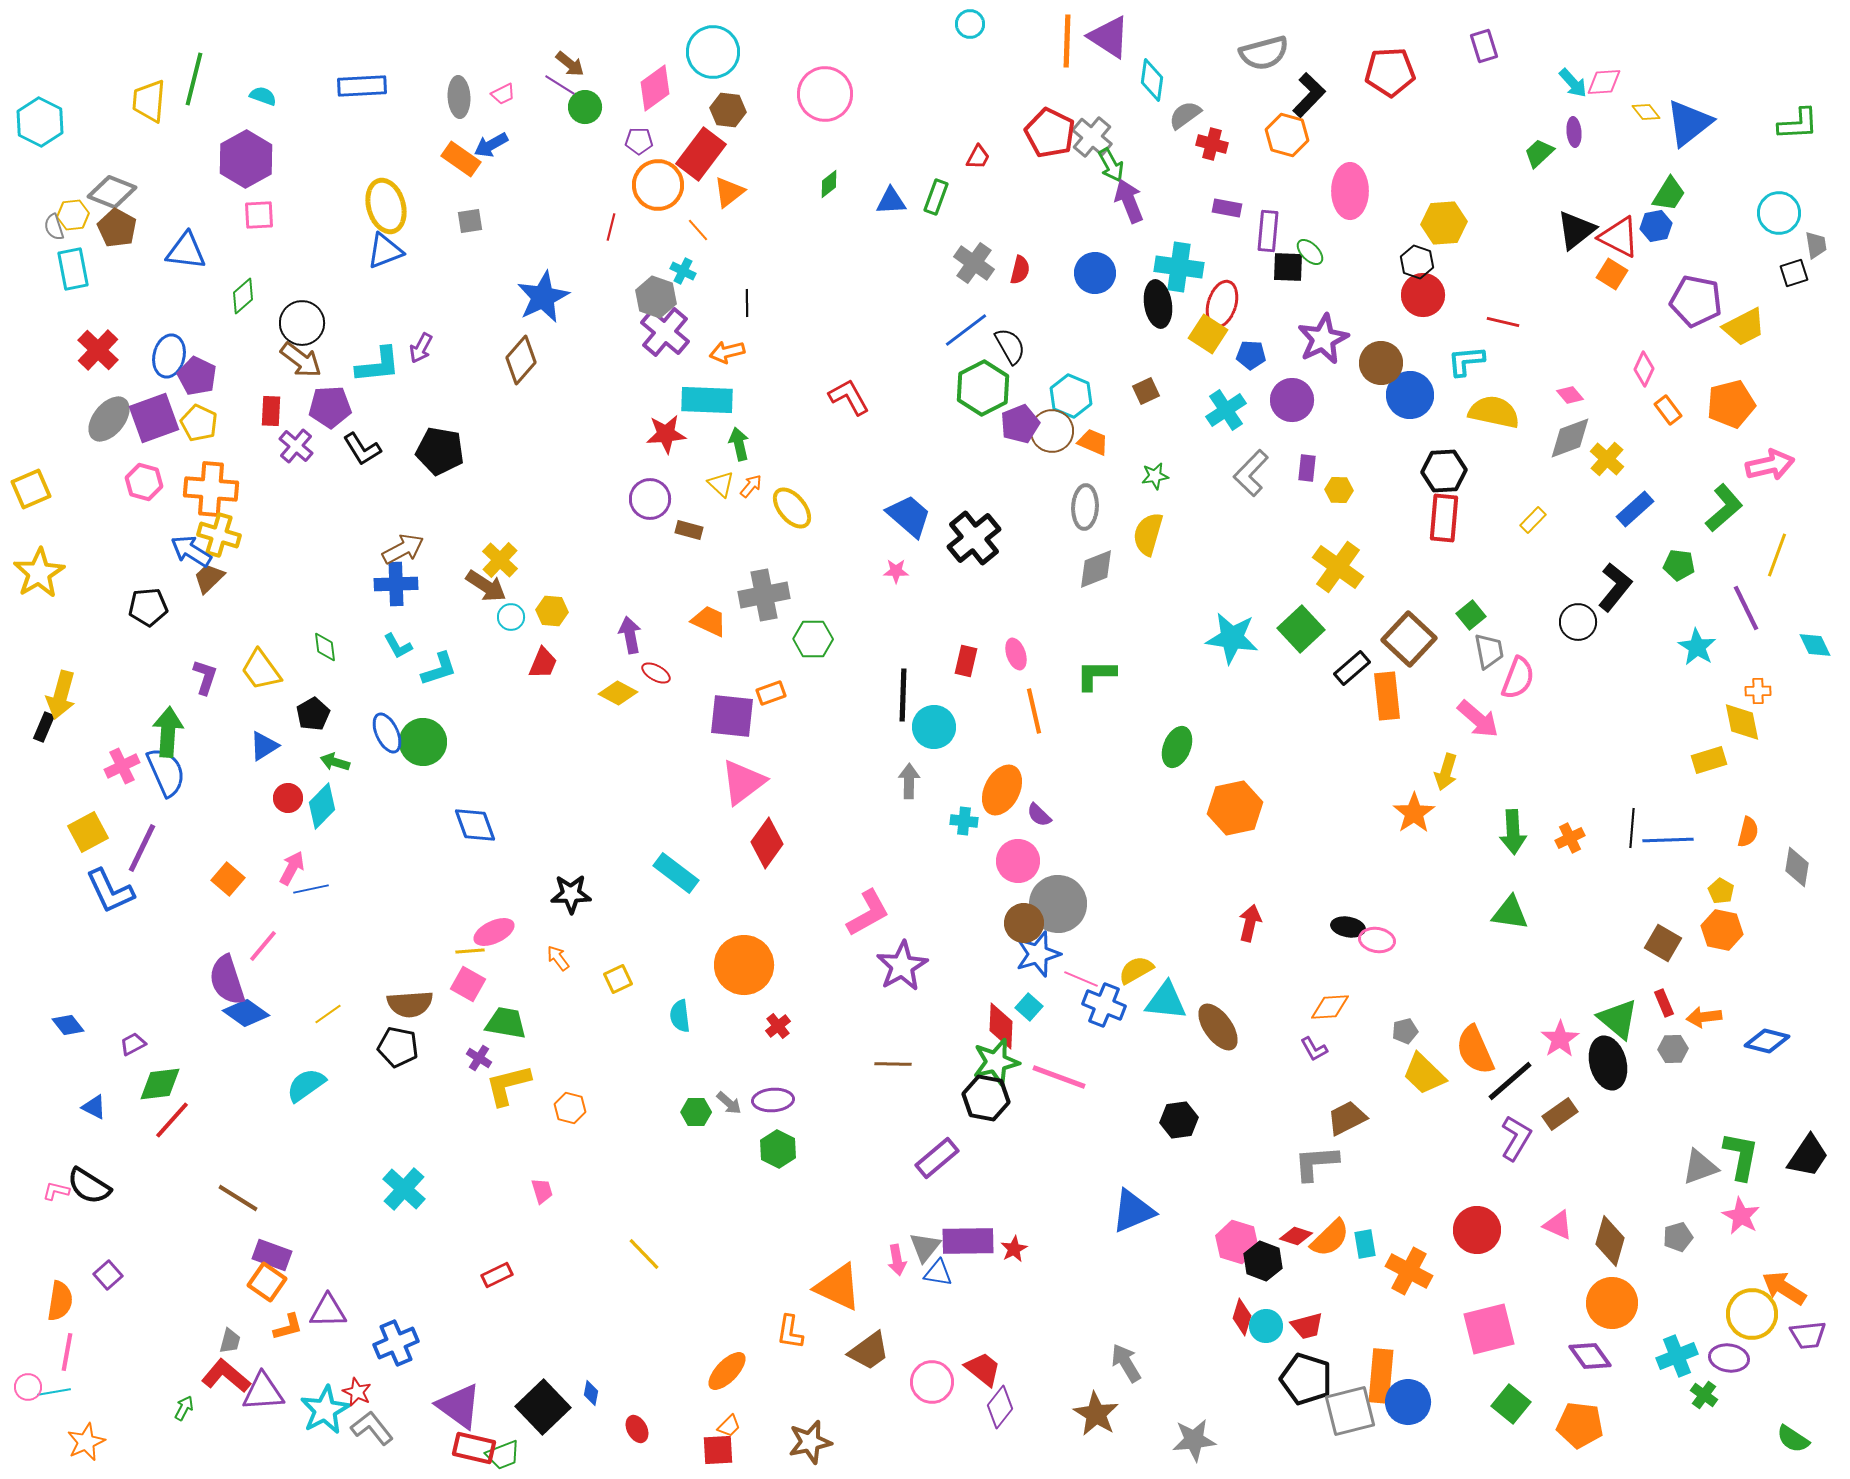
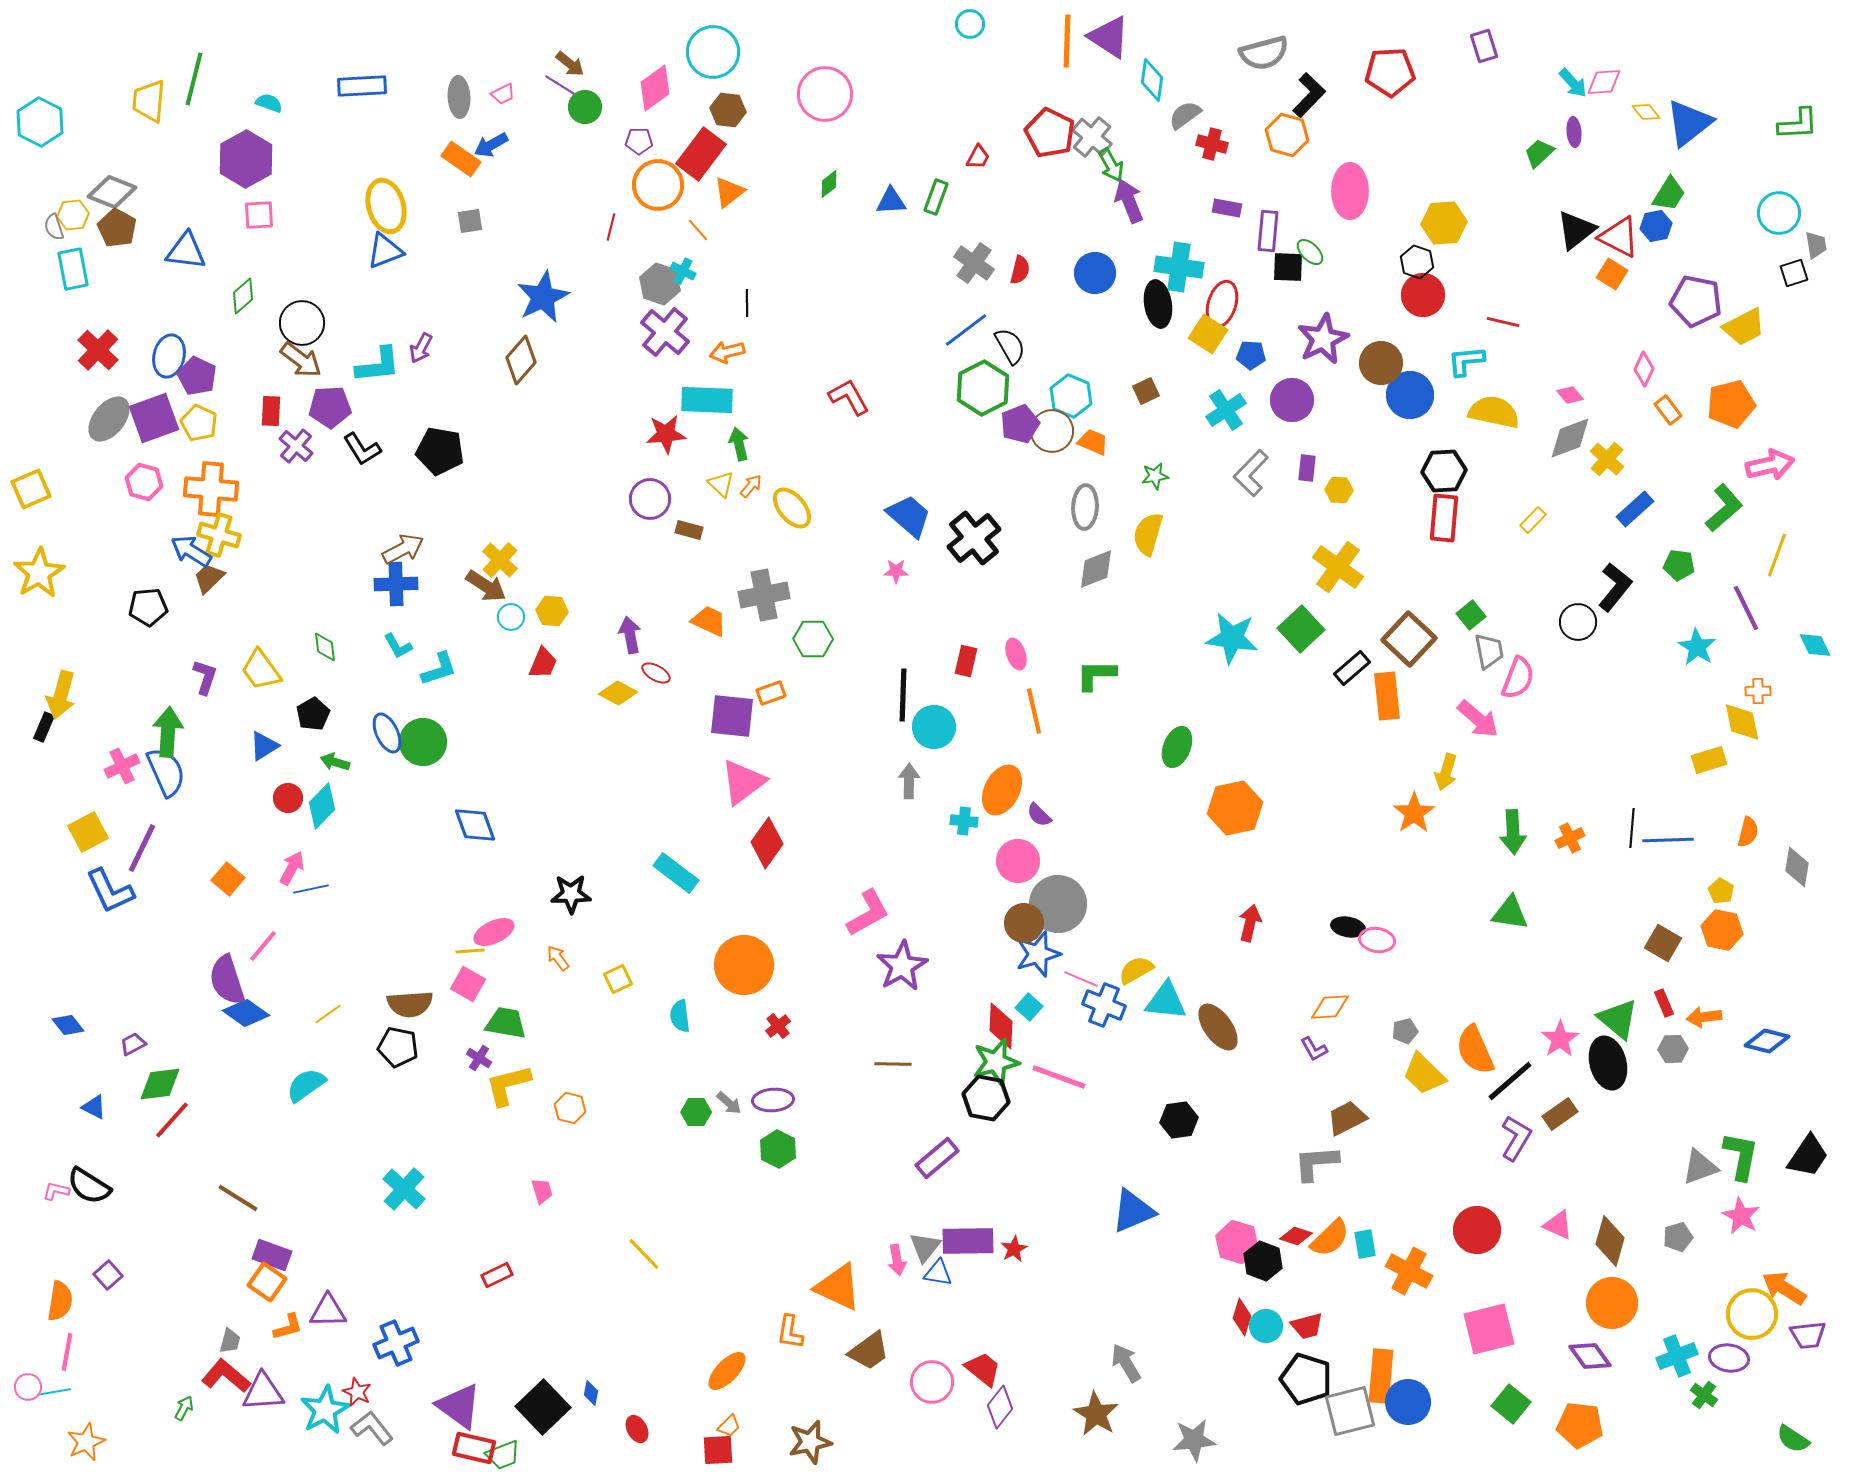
cyan semicircle at (263, 96): moved 6 px right, 7 px down
gray hexagon at (656, 297): moved 4 px right, 13 px up
